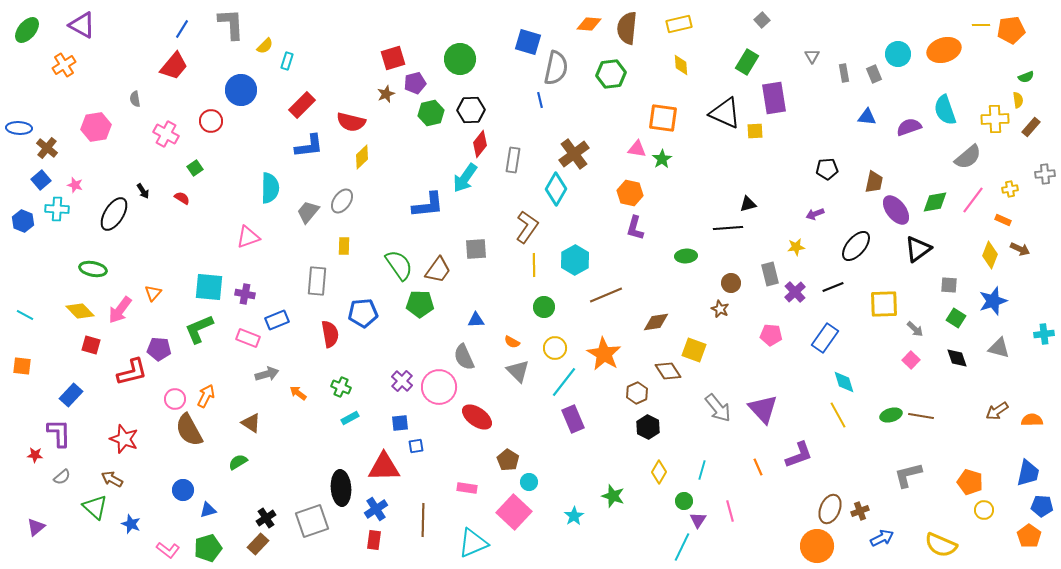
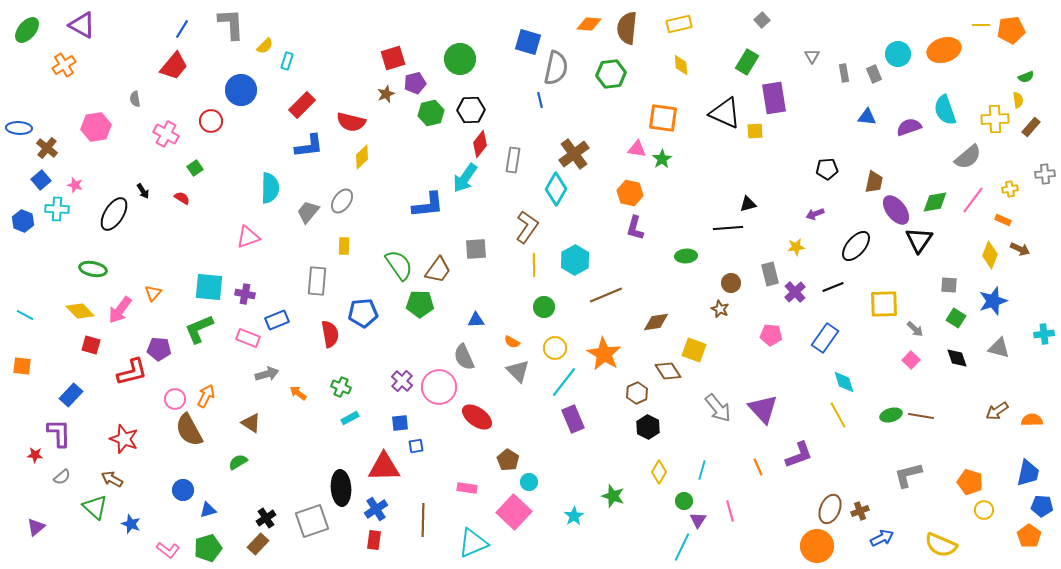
black triangle at (918, 249): moved 1 px right, 9 px up; rotated 20 degrees counterclockwise
